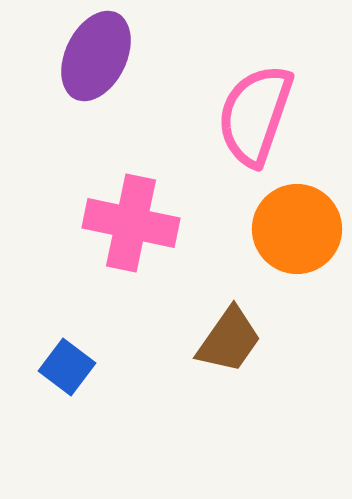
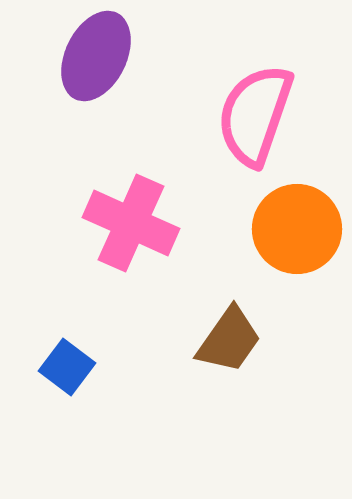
pink cross: rotated 12 degrees clockwise
